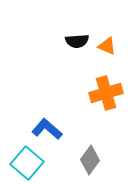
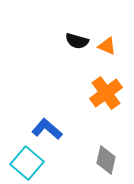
black semicircle: rotated 20 degrees clockwise
orange cross: rotated 20 degrees counterclockwise
gray diamond: moved 16 px right; rotated 24 degrees counterclockwise
